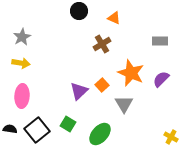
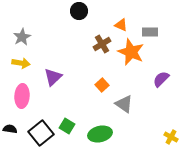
orange triangle: moved 7 px right, 7 px down
gray rectangle: moved 10 px left, 9 px up
orange star: moved 21 px up
purple triangle: moved 26 px left, 14 px up
gray triangle: rotated 24 degrees counterclockwise
green square: moved 1 px left, 2 px down
black square: moved 4 px right, 3 px down
green ellipse: rotated 35 degrees clockwise
